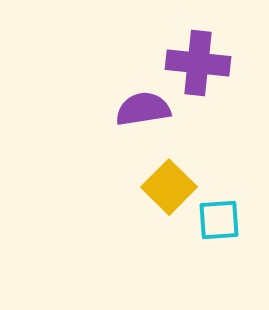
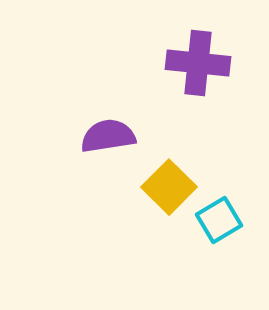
purple semicircle: moved 35 px left, 27 px down
cyan square: rotated 27 degrees counterclockwise
